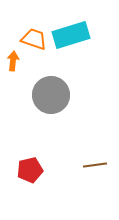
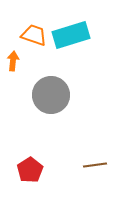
orange trapezoid: moved 4 px up
red pentagon: rotated 20 degrees counterclockwise
